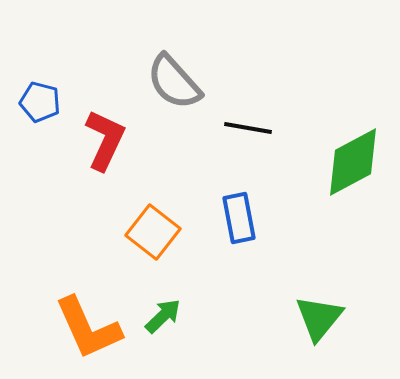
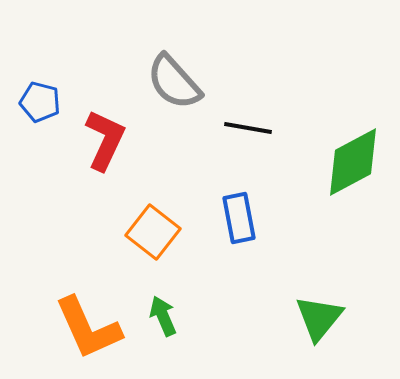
green arrow: rotated 69 degrees counterclockwise
